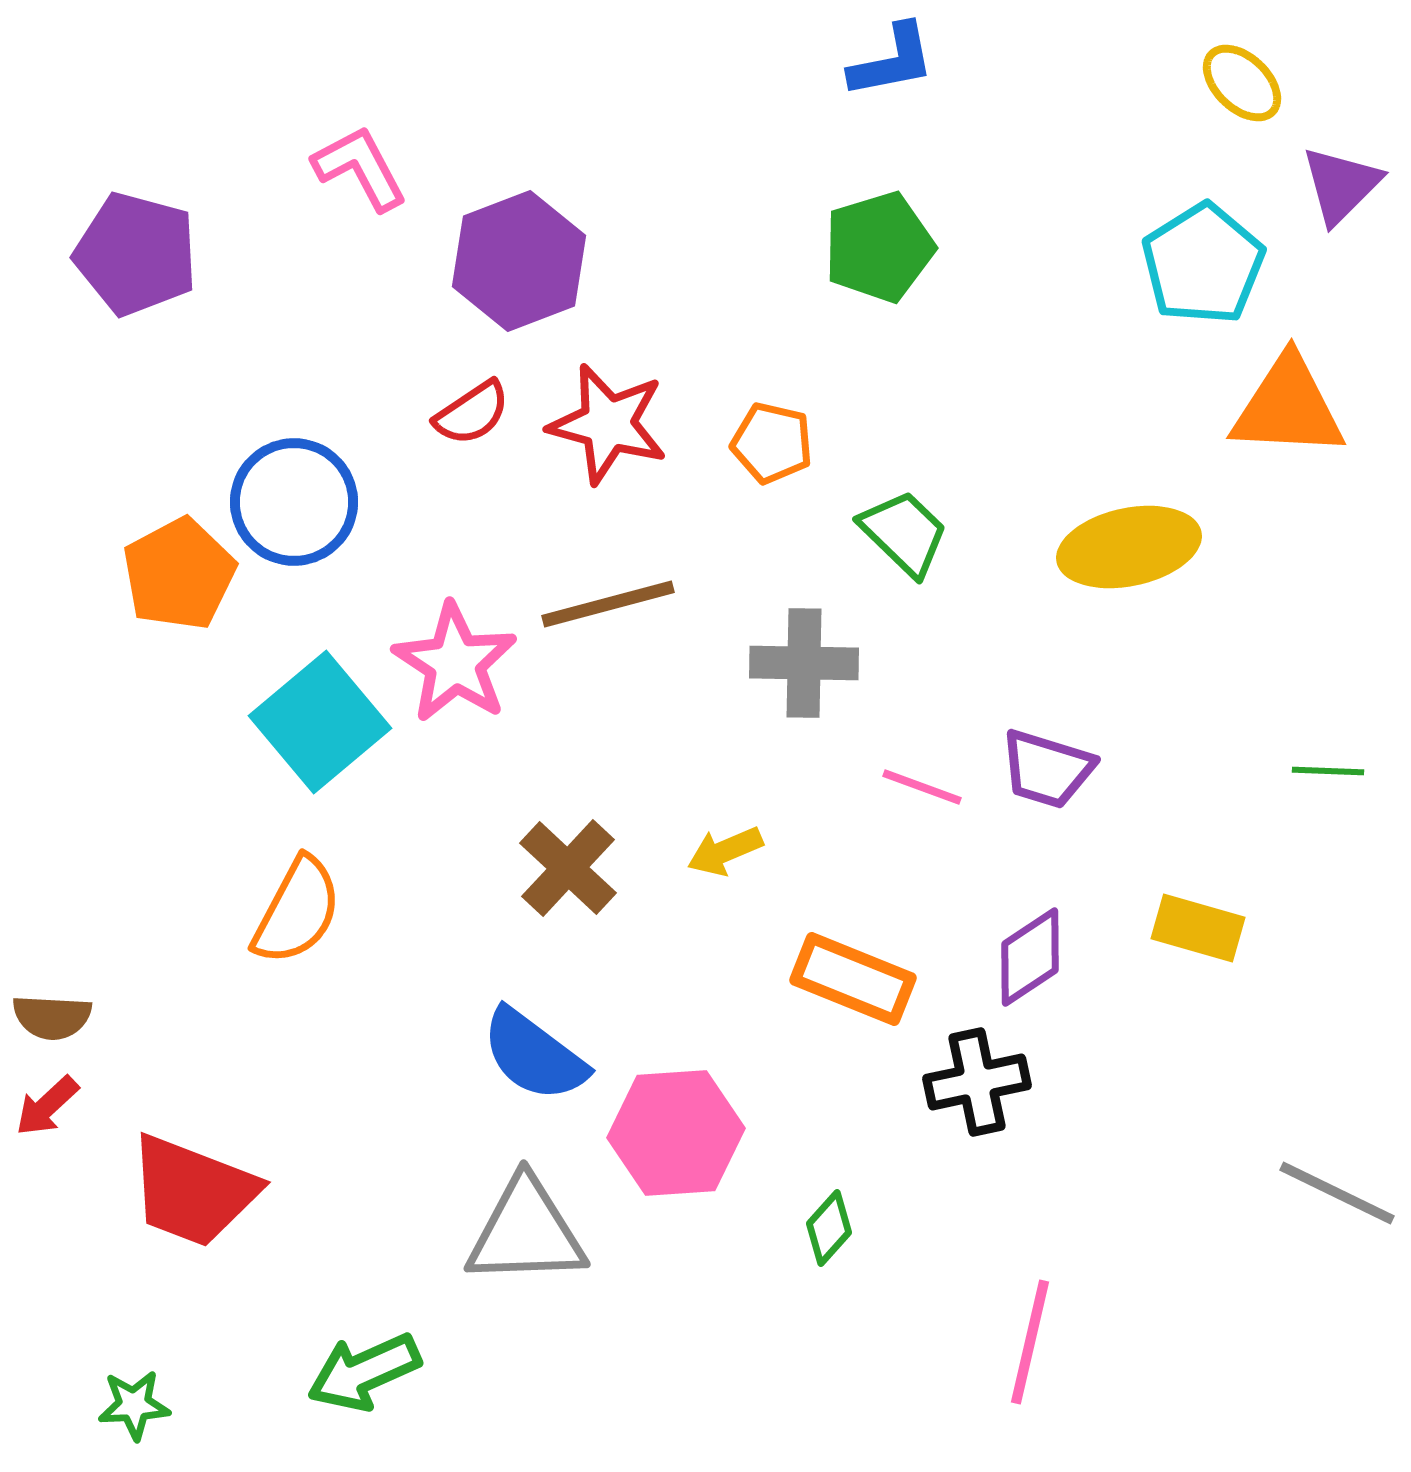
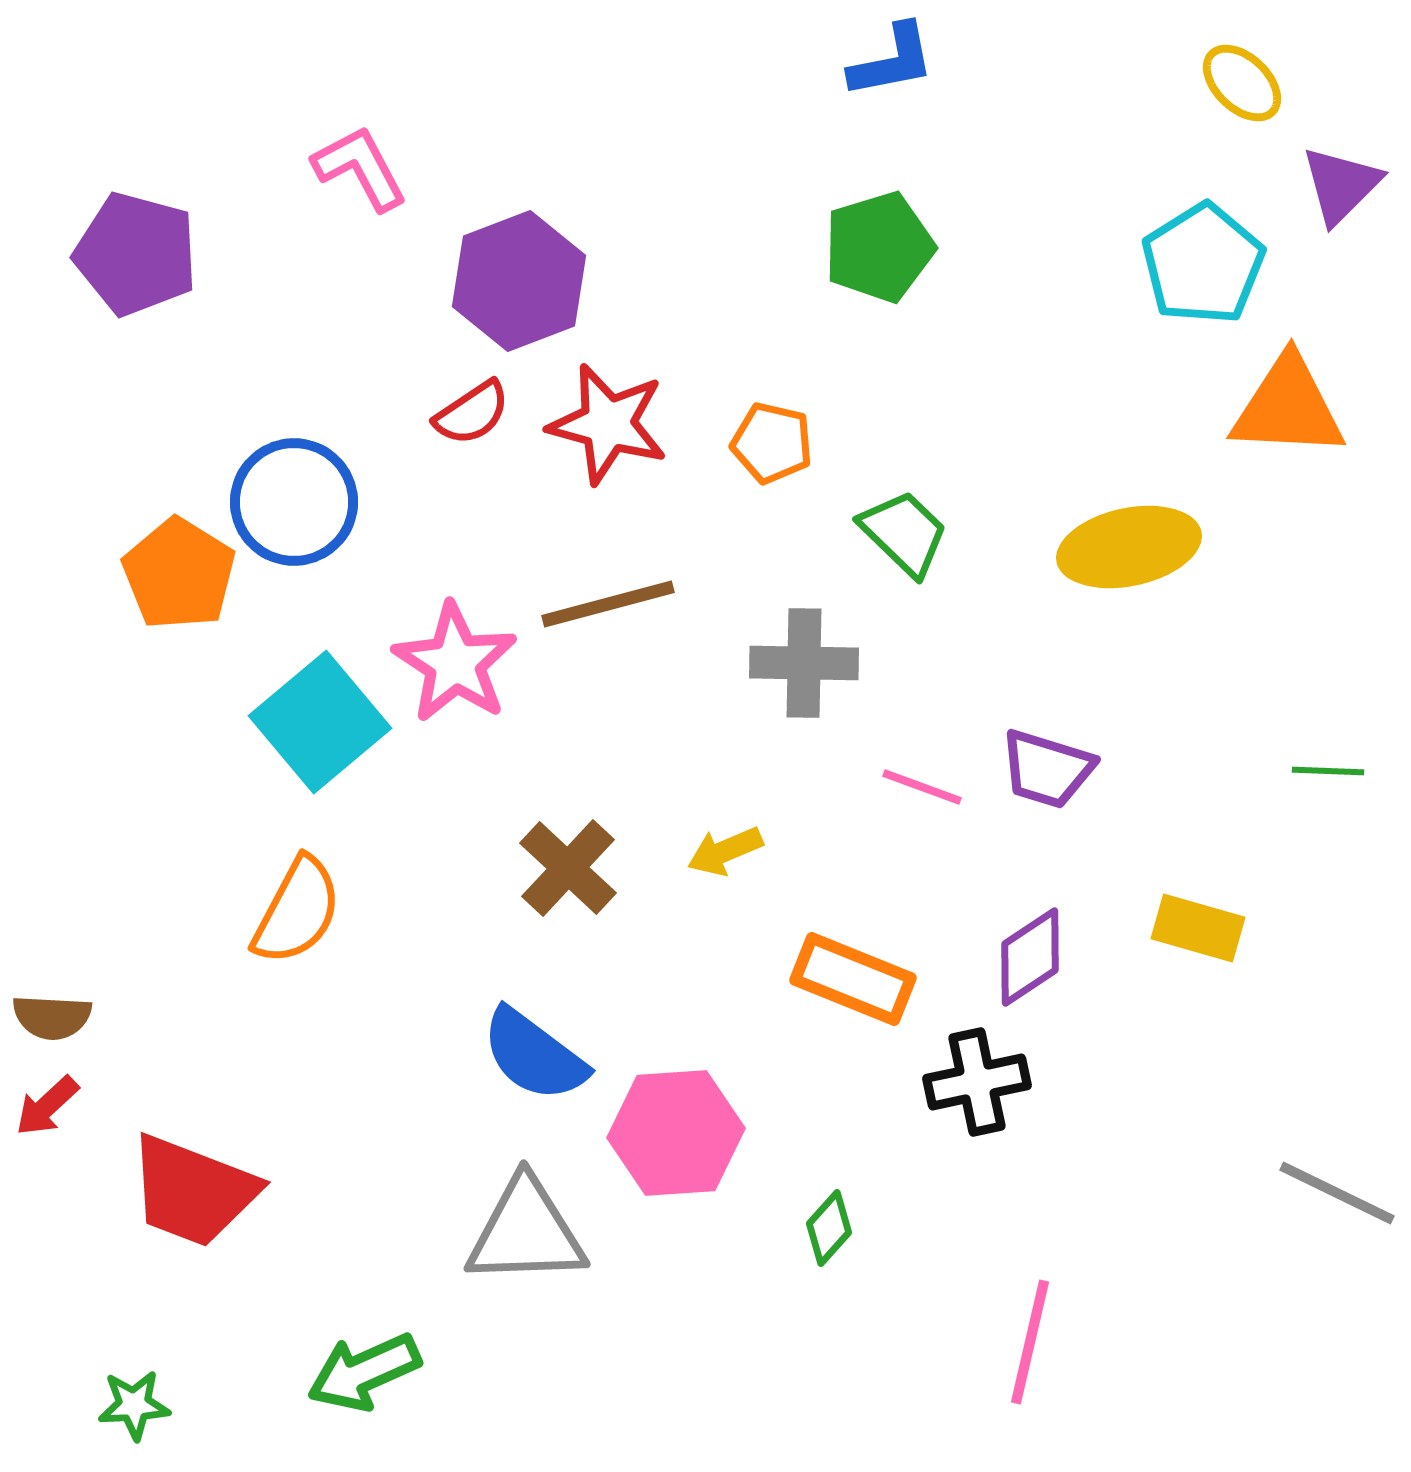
purple hexagon at (519, 261): moved 20 px down
orange pentagon at (179, 574): rotated 12 degrees counterclockwise
